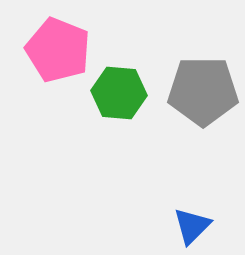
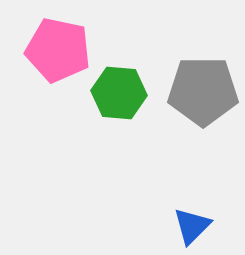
pink pentagon: rotated 10 degrees counterclockwise
